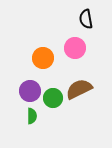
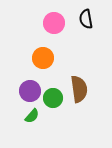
pink circle: moved 21 px left, 25 px up
brown semicircle: rotated 108 degrees clockwise
green semicircle: rotated 42 degrees clockwise
